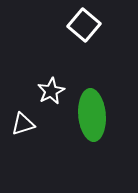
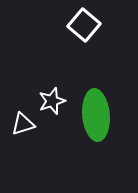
white star: moved 1 px right, 10 px down; rotated 8 degrees clockwise
green ellipse: moved 4 px right
